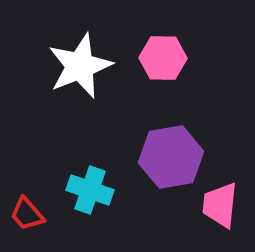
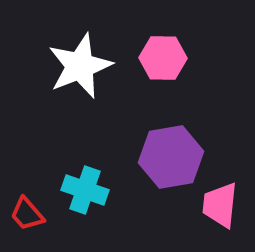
cyan cross: moved 5 px left
